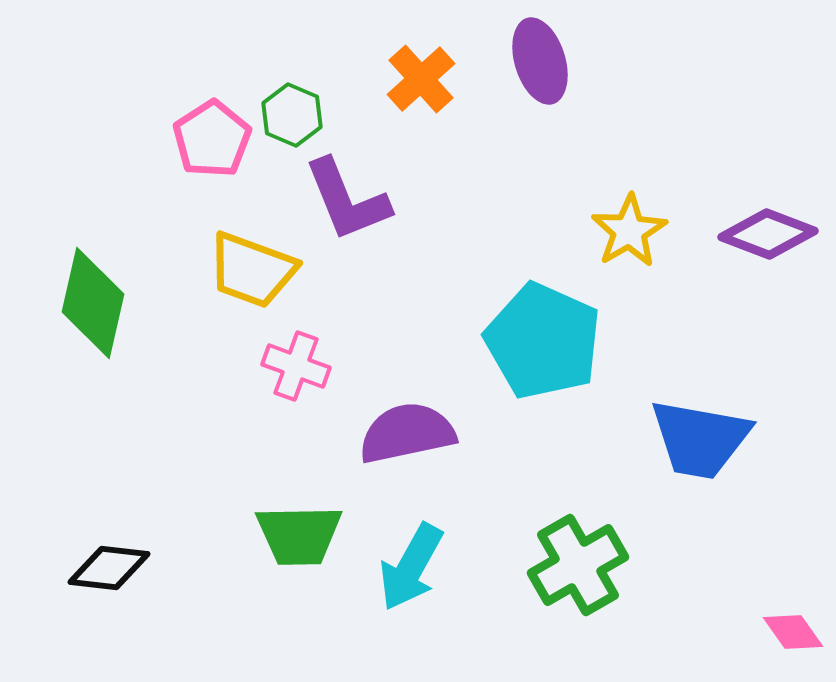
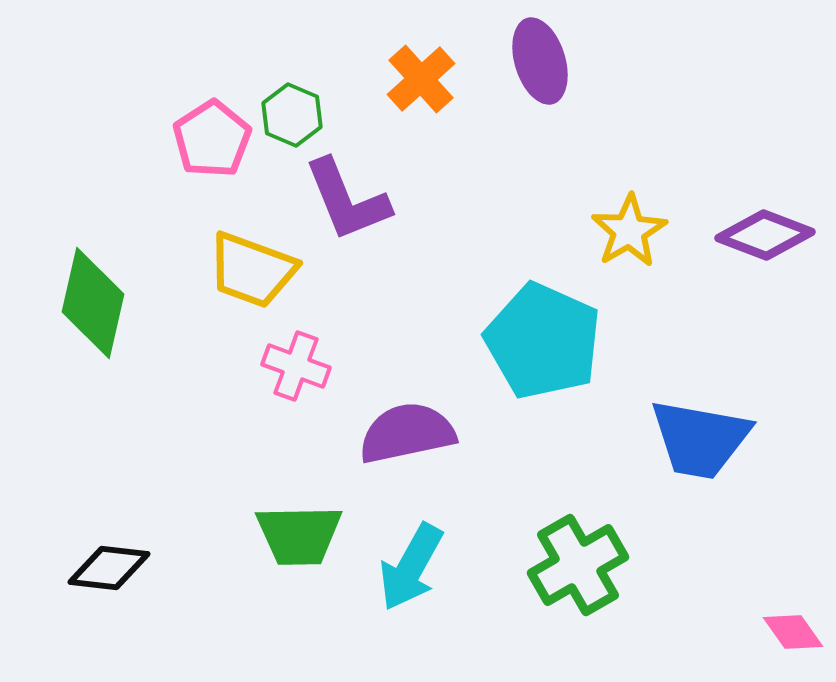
purple diamond: moved 3 px left, 1 px down
